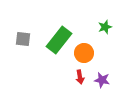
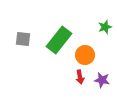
orange circle: moved 1 px right, 2 px down
